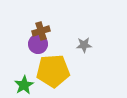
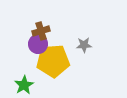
yellow pentagon: moved 10 px up
